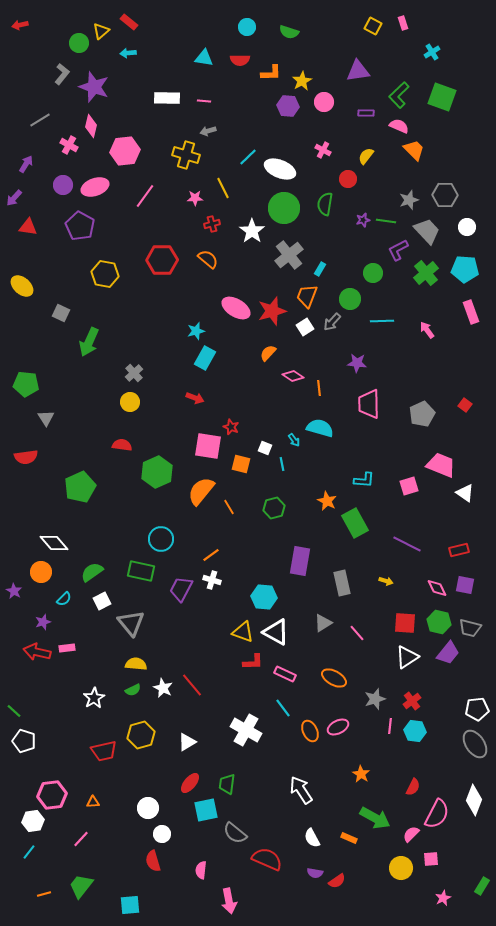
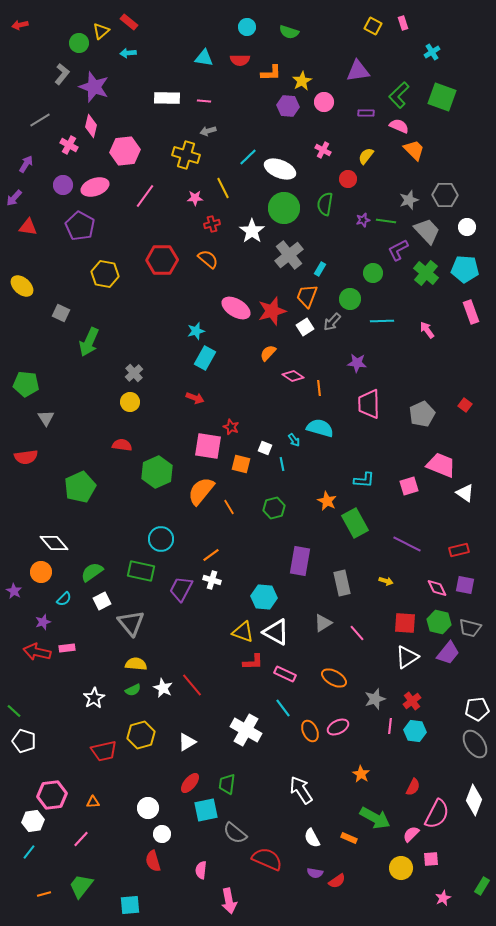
green cross at (426, 273): rotated 10 degrees counterclockwise
